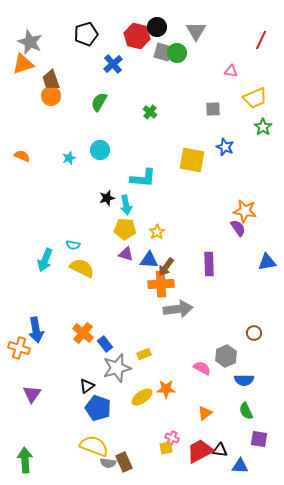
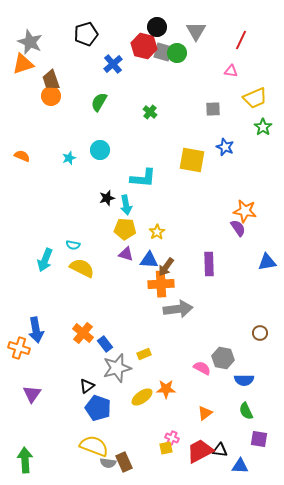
red hexagon at (137, 36): moved 7 px right, 10 px down
red line at (261, 40): moved 20 px left
brown circle at (254, 333): moved 6 px right
gray hexagon at (226, 356): moved 3 px left, 2 px down; rotated 25 degrees counterclockwise
